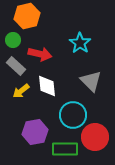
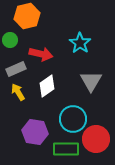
green circle: moved 3 px left
red arrow: moved 1 px right
gray rectangle: moved 3 px down; rotated 66 degrees counterclockwise
gray triangle: rotated 15 degrees clockwise
white diamond: rotated 60 degrees clockwise
yellow arrow: moved 3 px left, 1 px down; rotated 96 degrees clockwise
cyan circle: moved 4 px down
purple hexagon: rotated 20 degrees clockwise
red circle: moved 1 px right, 2 px down
green rectangle: moved 1 px right
